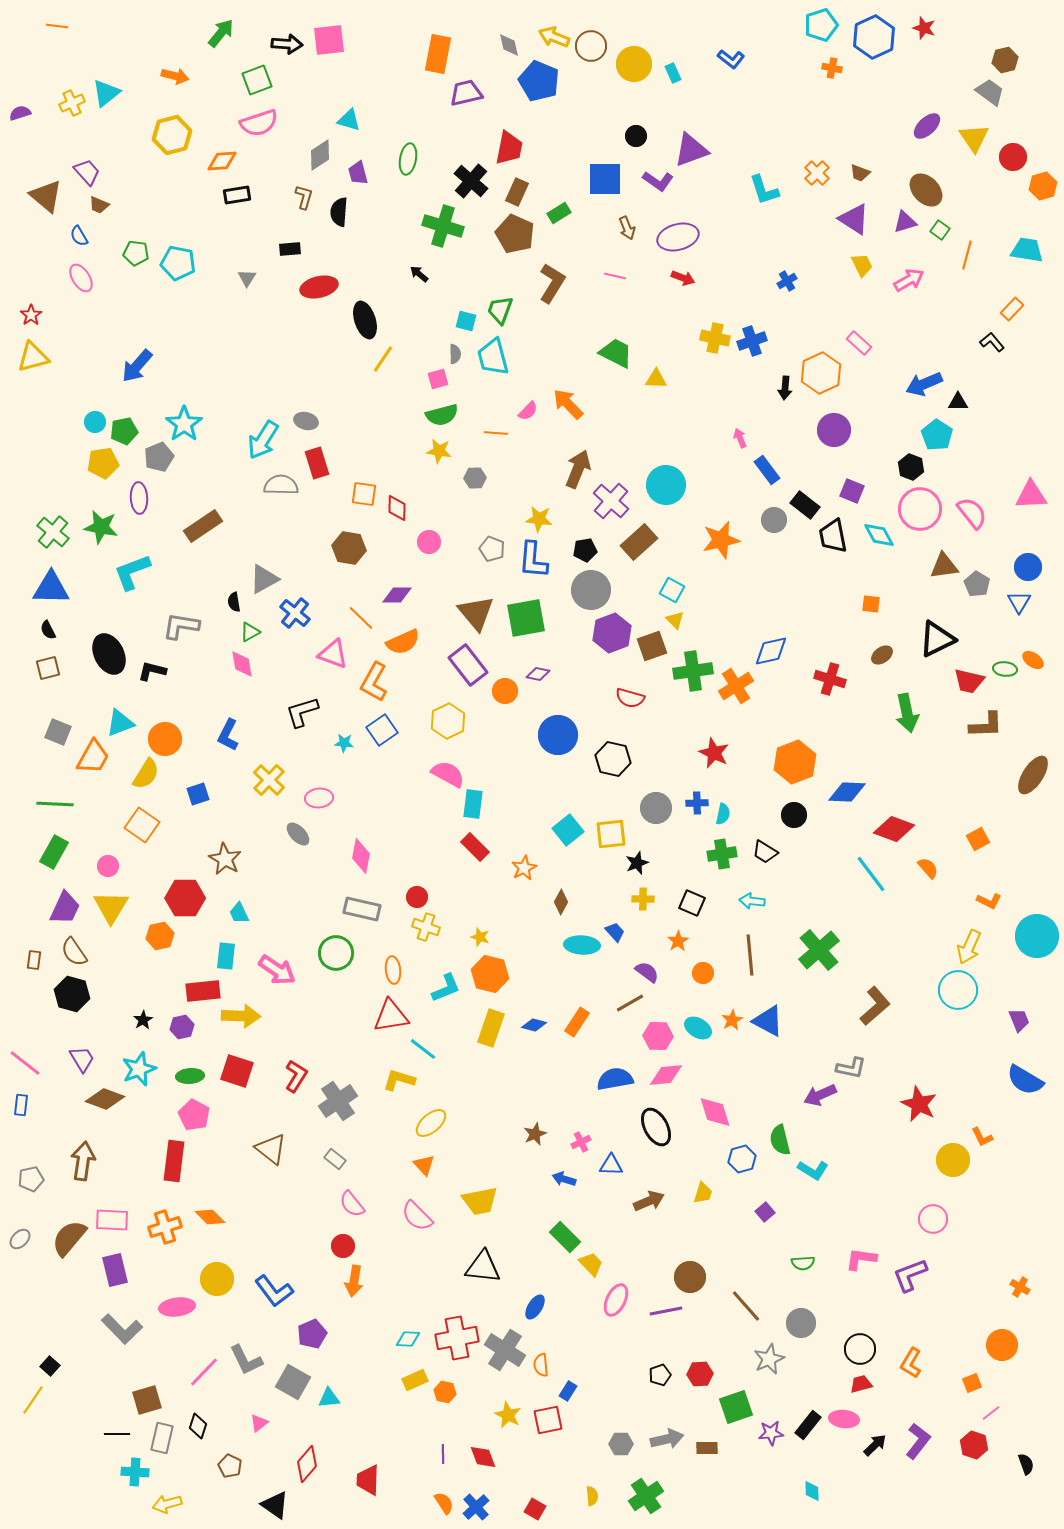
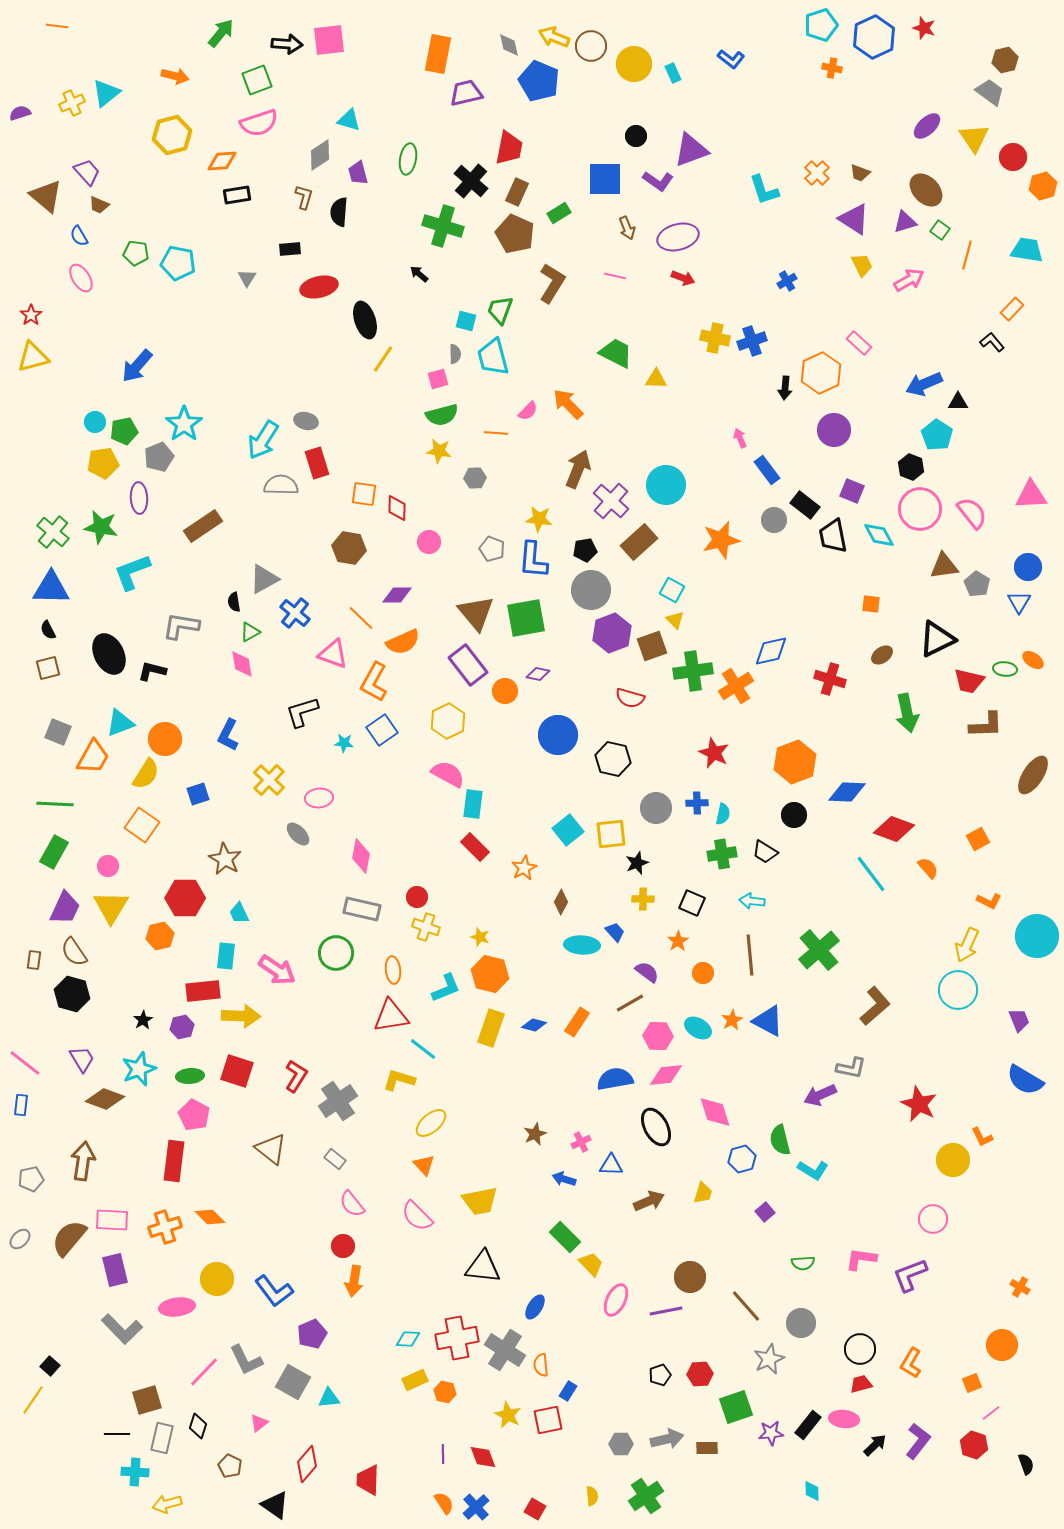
yellow arrow at (969, 947): moved 2 px left, 2 px up
